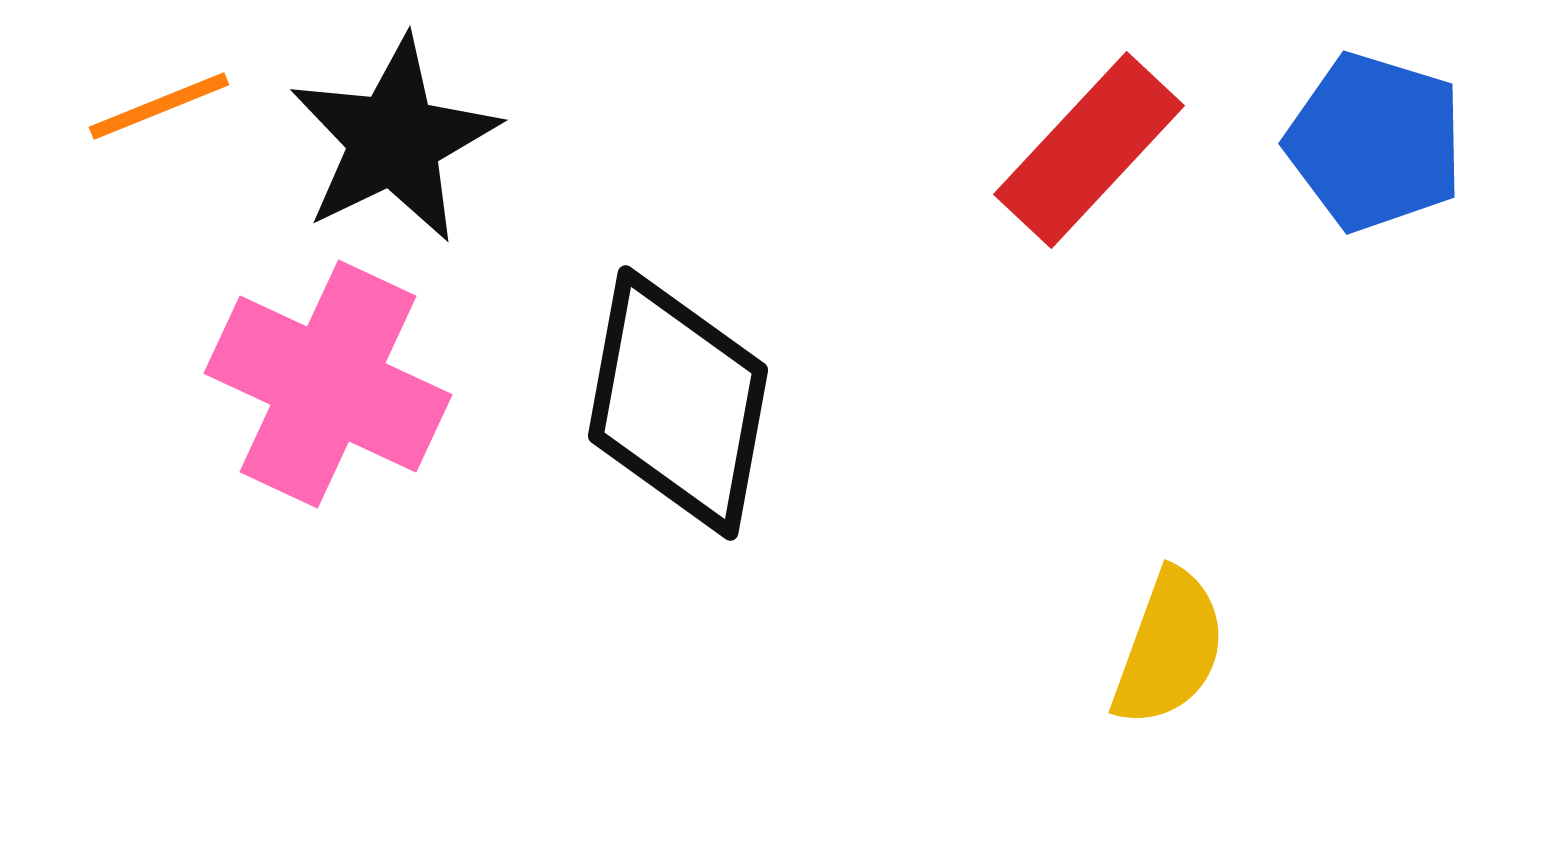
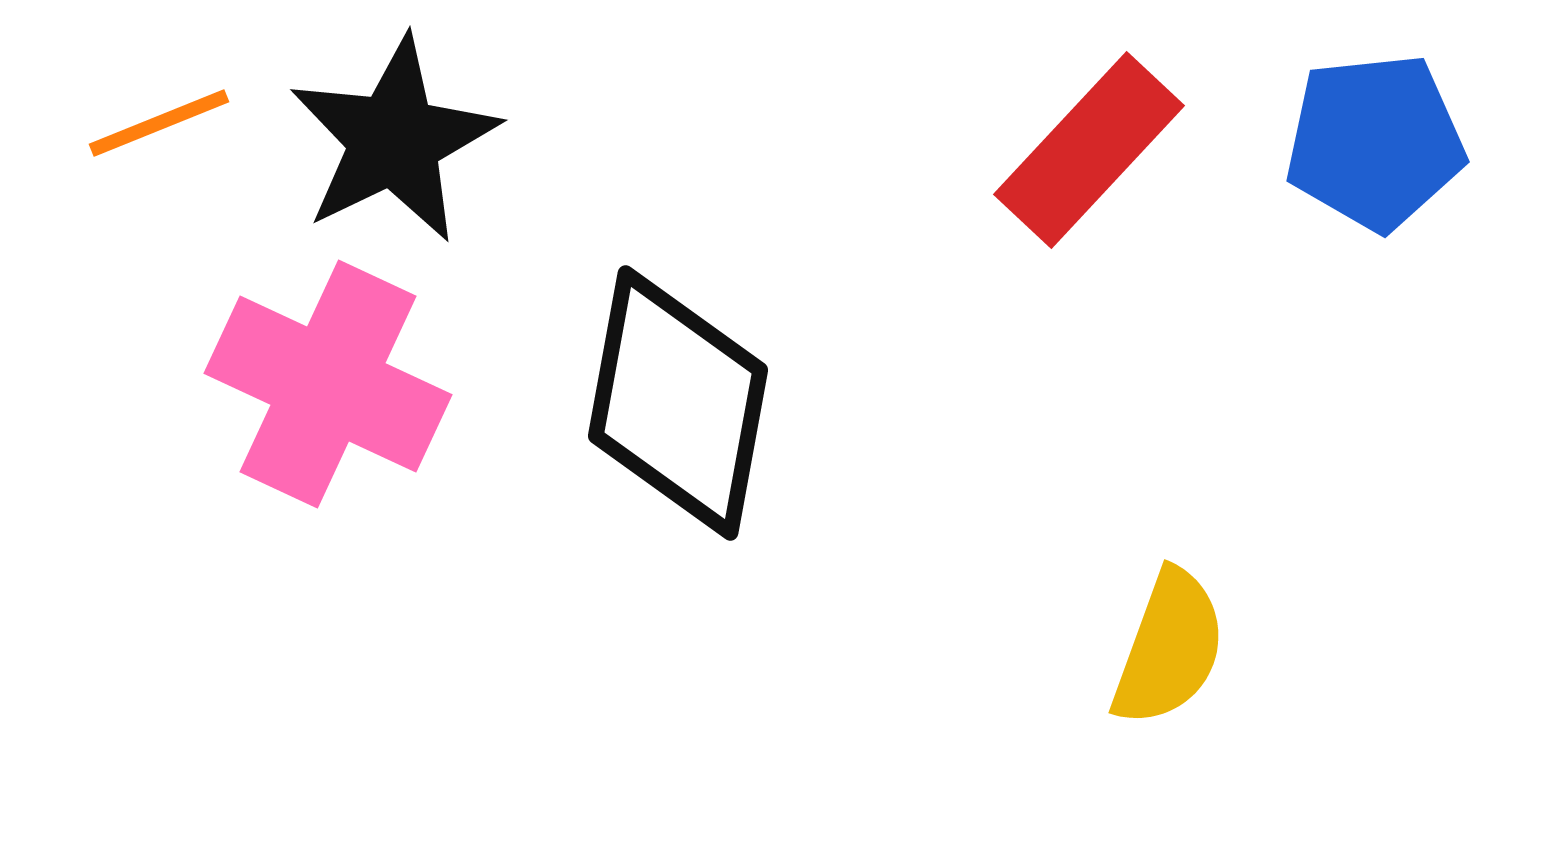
orange line: moved 17 px down
blue pentagon: rotated 23 degrees counterclockwise
